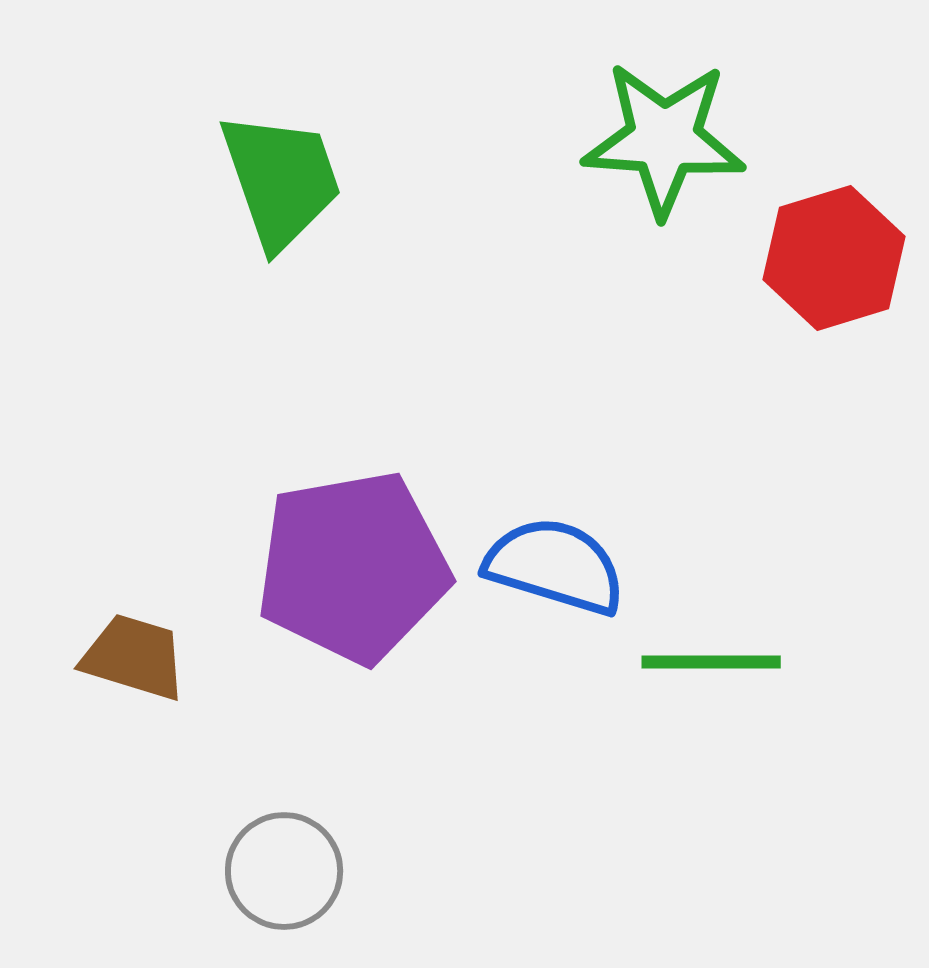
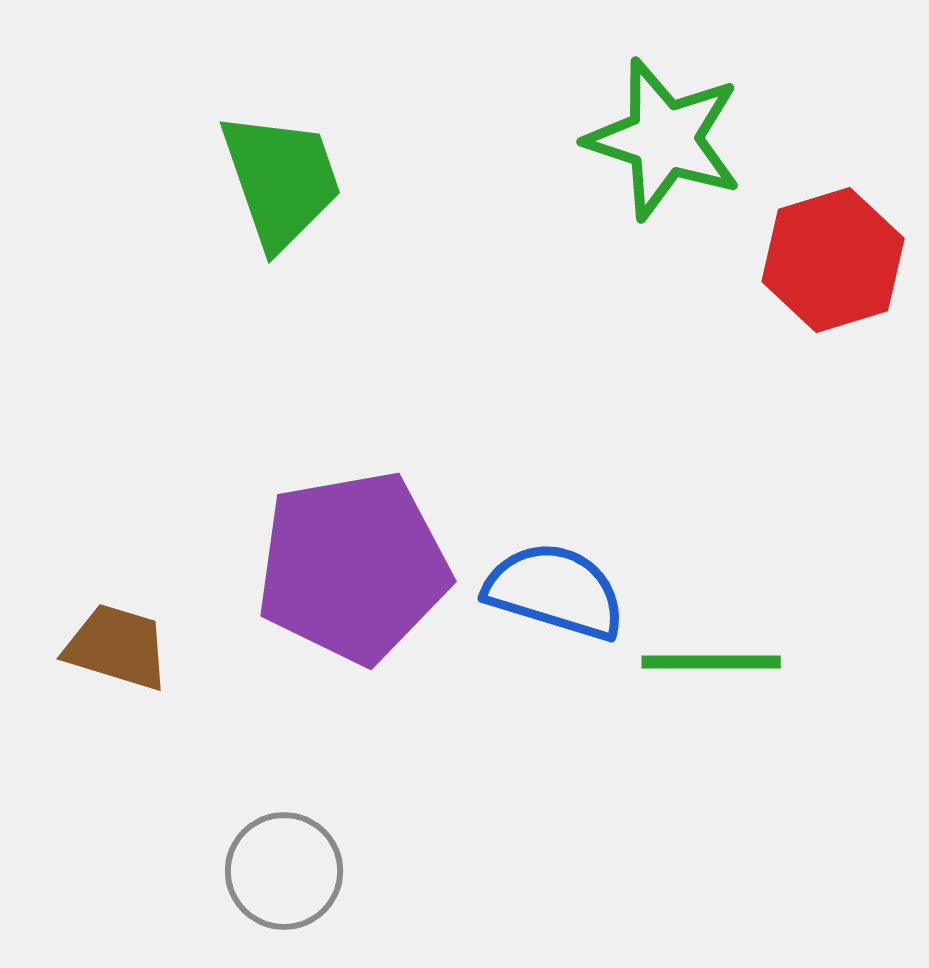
green star: rotated 14 degrees clockwise
red hexagon: moved 1 px left, 2 px down
blue semicircle: moved 25 px down
brown trapezoid: moved 17 px left, 10 px up
